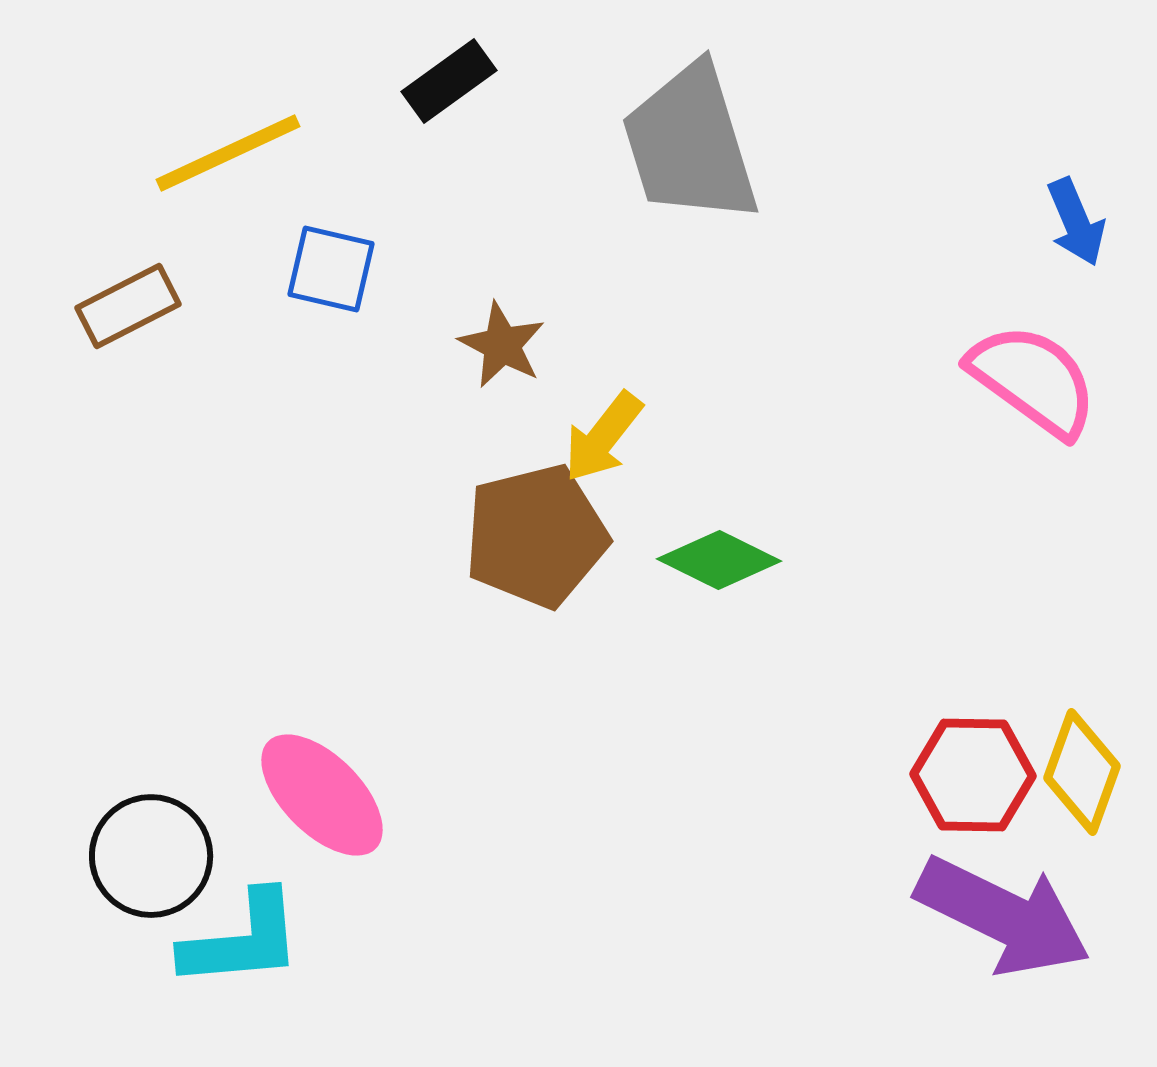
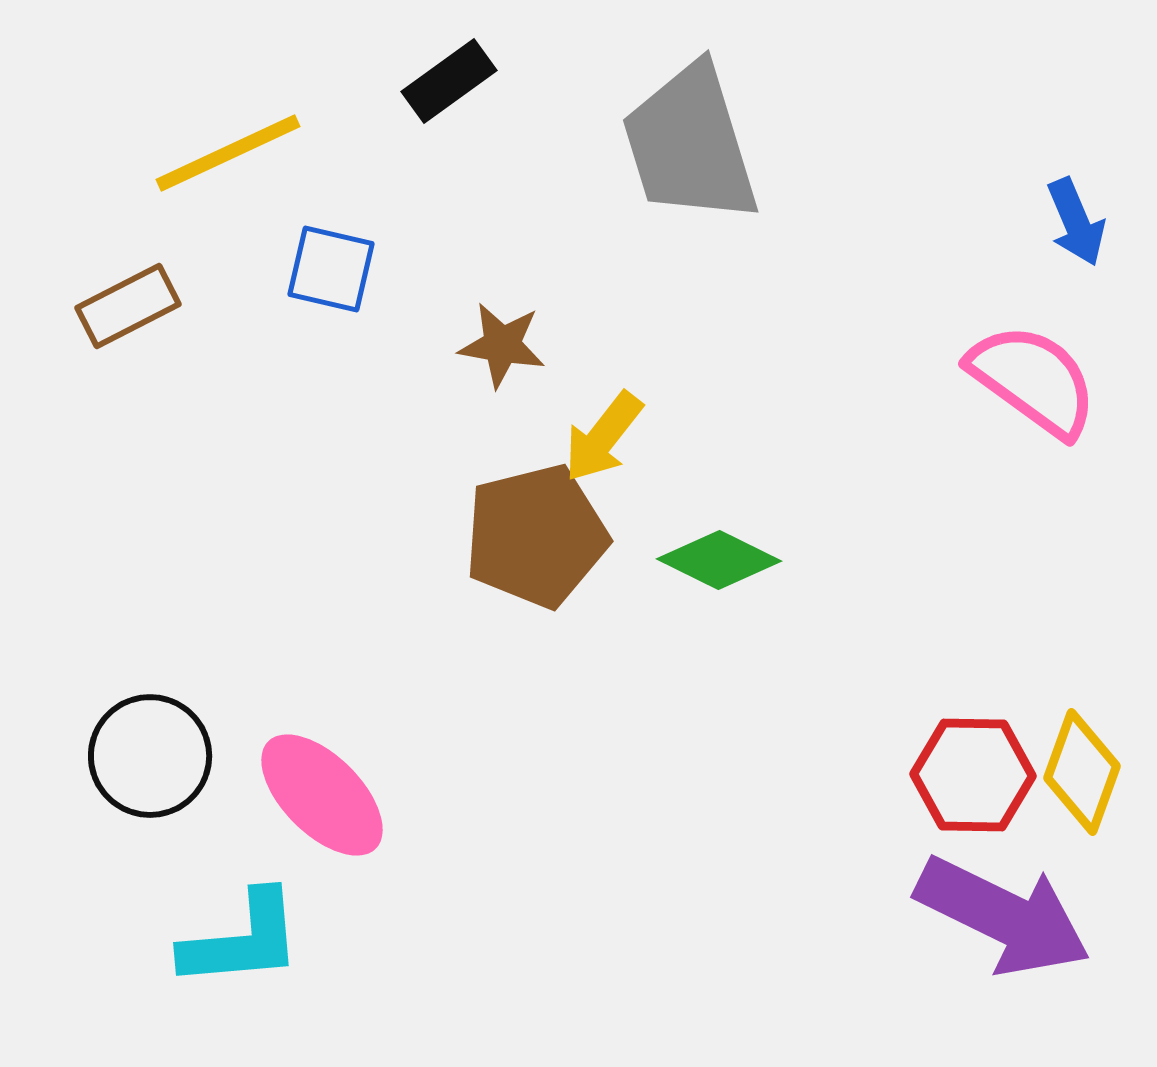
brown star: rotated 18 degrees counterclockwise
black circle: moved 1 px left, 100 px up
